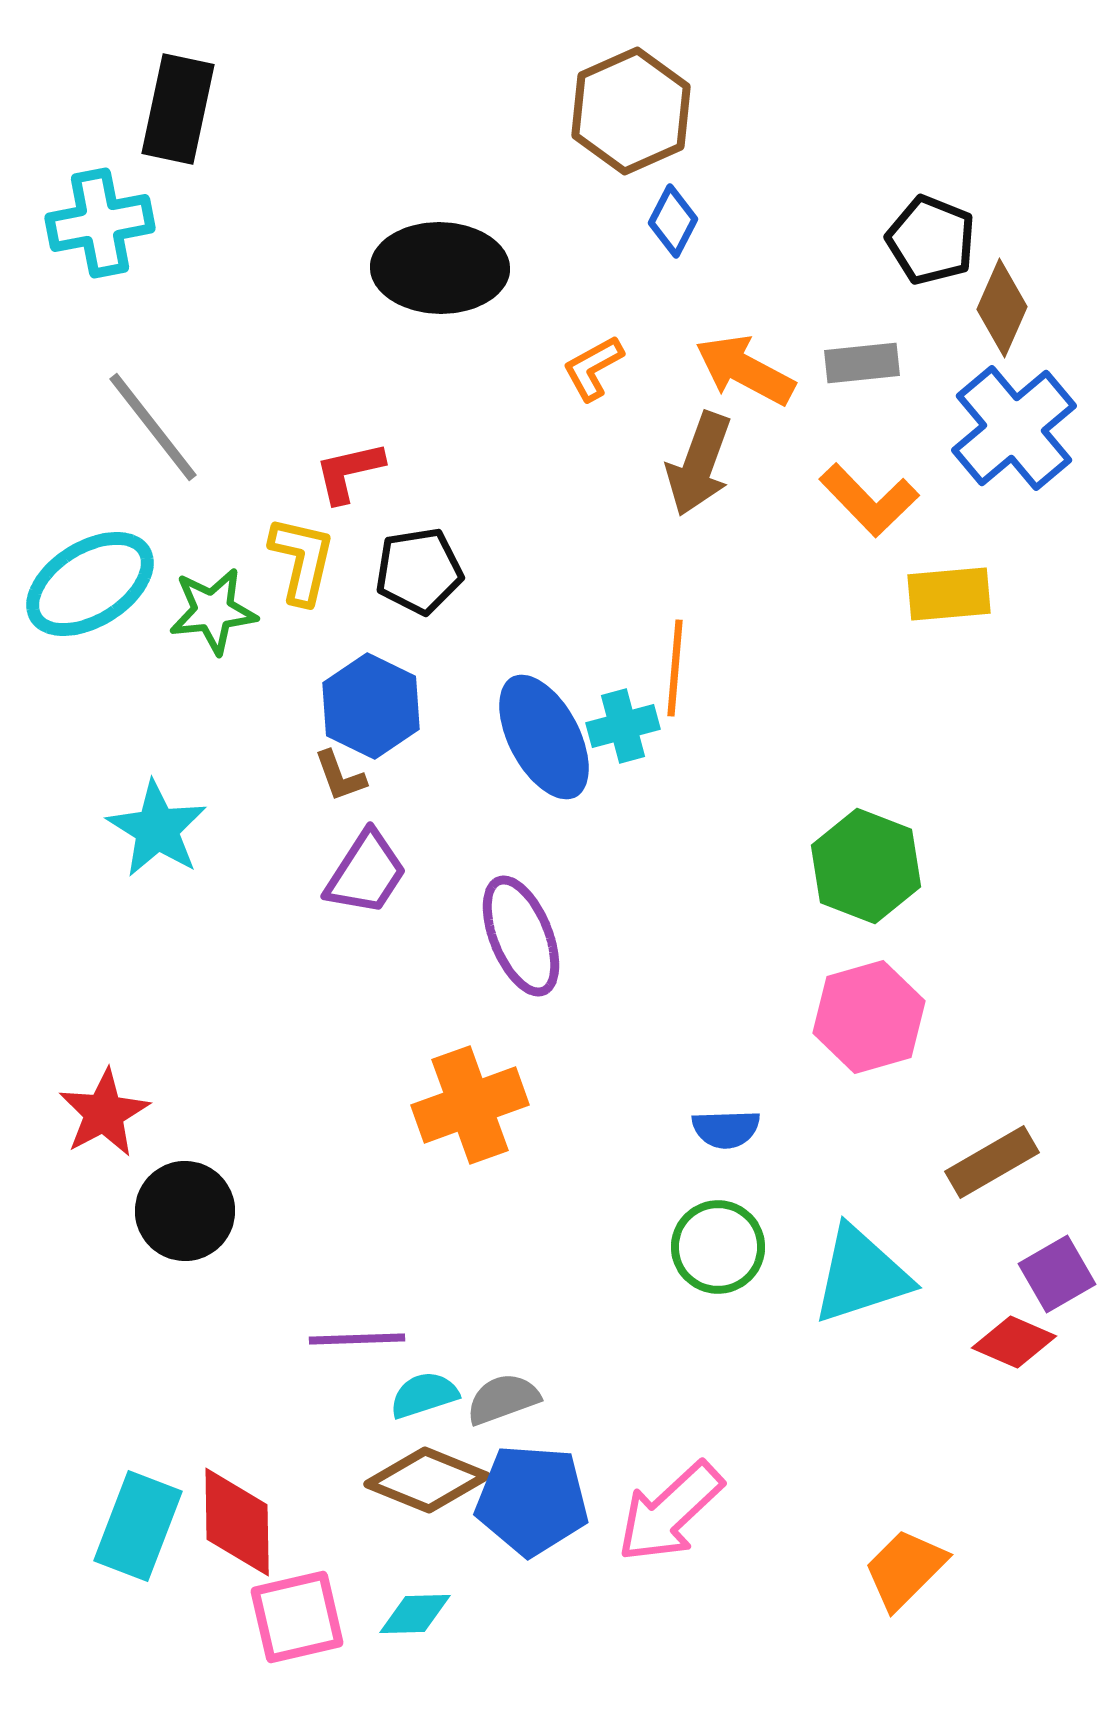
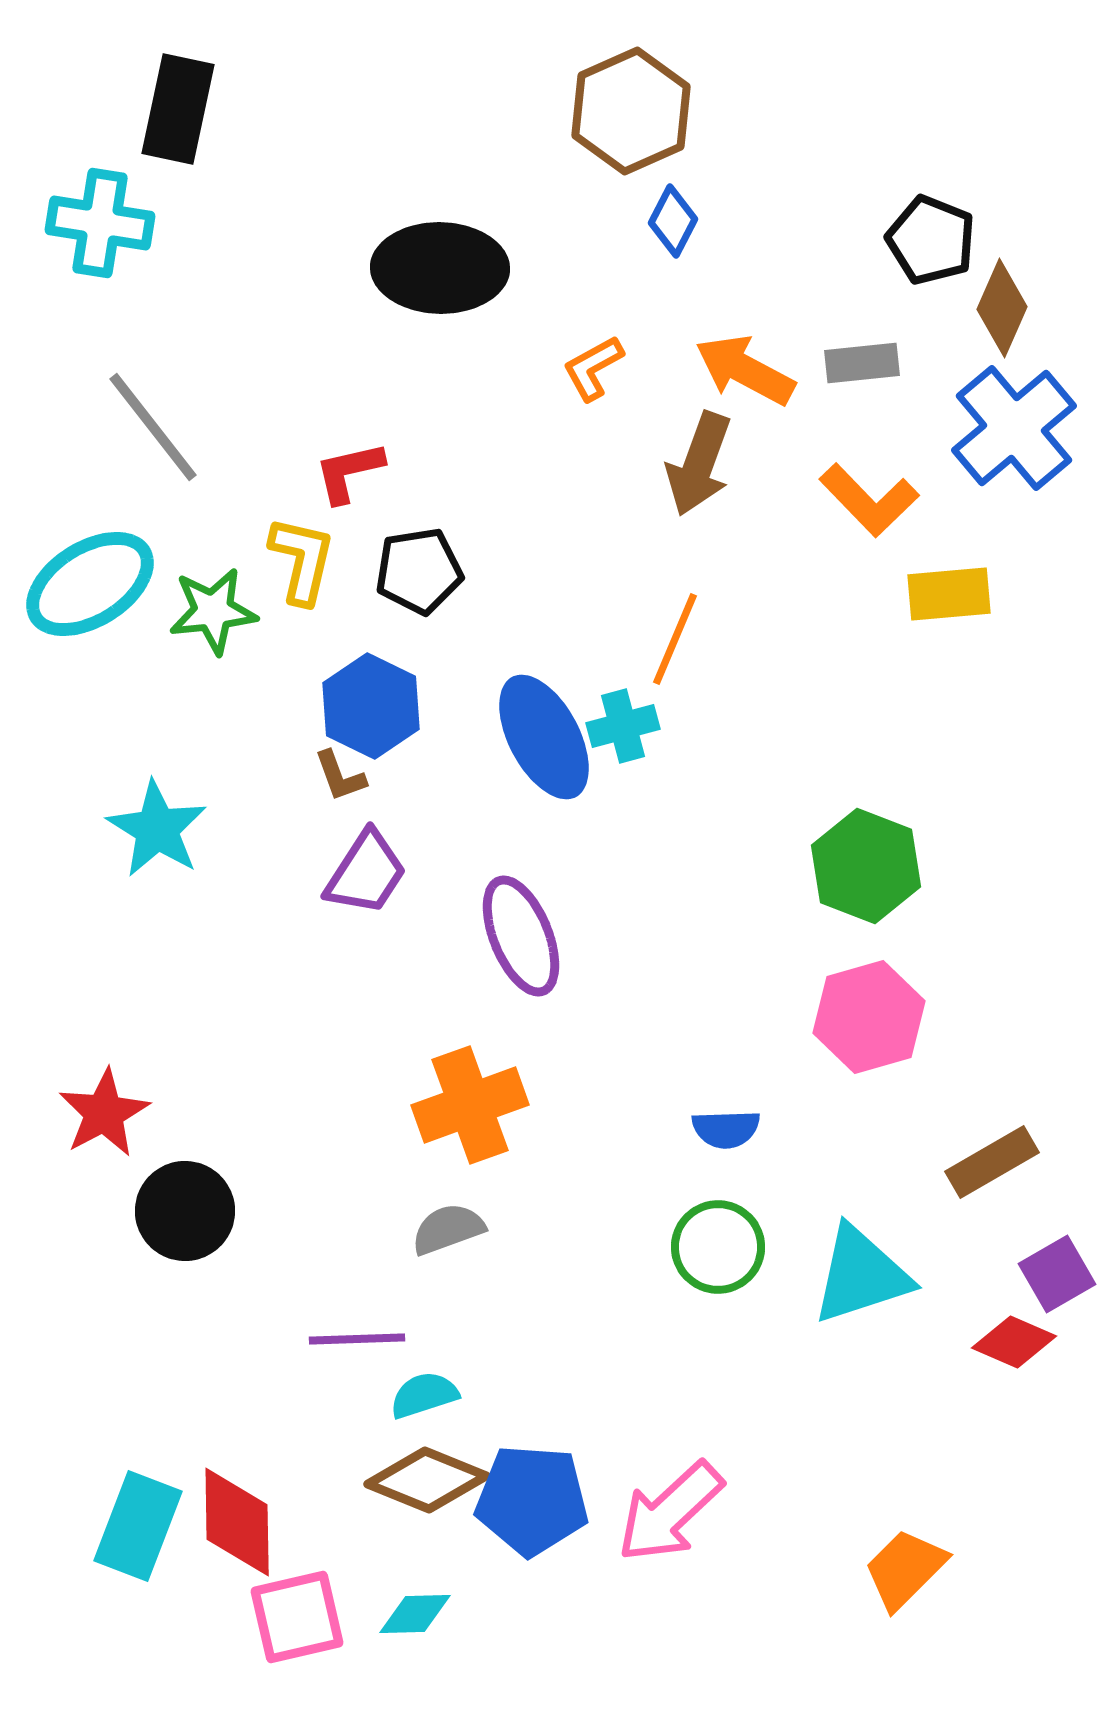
cyan cross at (100, 223): rotated 20 degrees clockwise
orange line at (675, 668): moved 29 px up; rotated 18 degrees clockwise
gray semicircle at (503, 1399): moved 55 px left, 170 px up
